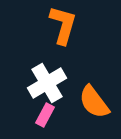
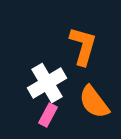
orange L-shape: moved 20 px right, 21 px down
pink rectangle: moved 3 px right
